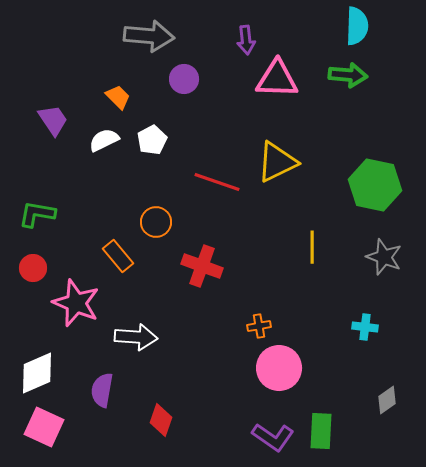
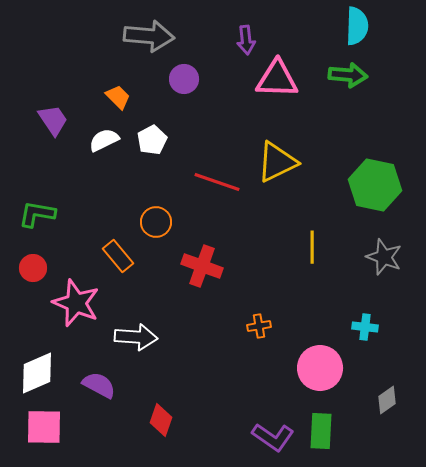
pink circle: moved 41 px right
purple semicircle: moved 3 px left, 5 px up; rotated 108 degrees clockwise
pink square: rotated 24 degrees counterclockwise
